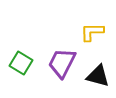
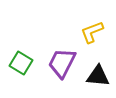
yellow L-shape: rotated 20 degrees counterclockwise
black triangle: rotated 10 degrees counterclockwise
